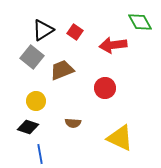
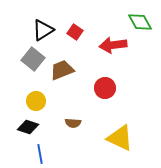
gray square: moved 1 px right, 2 px down
